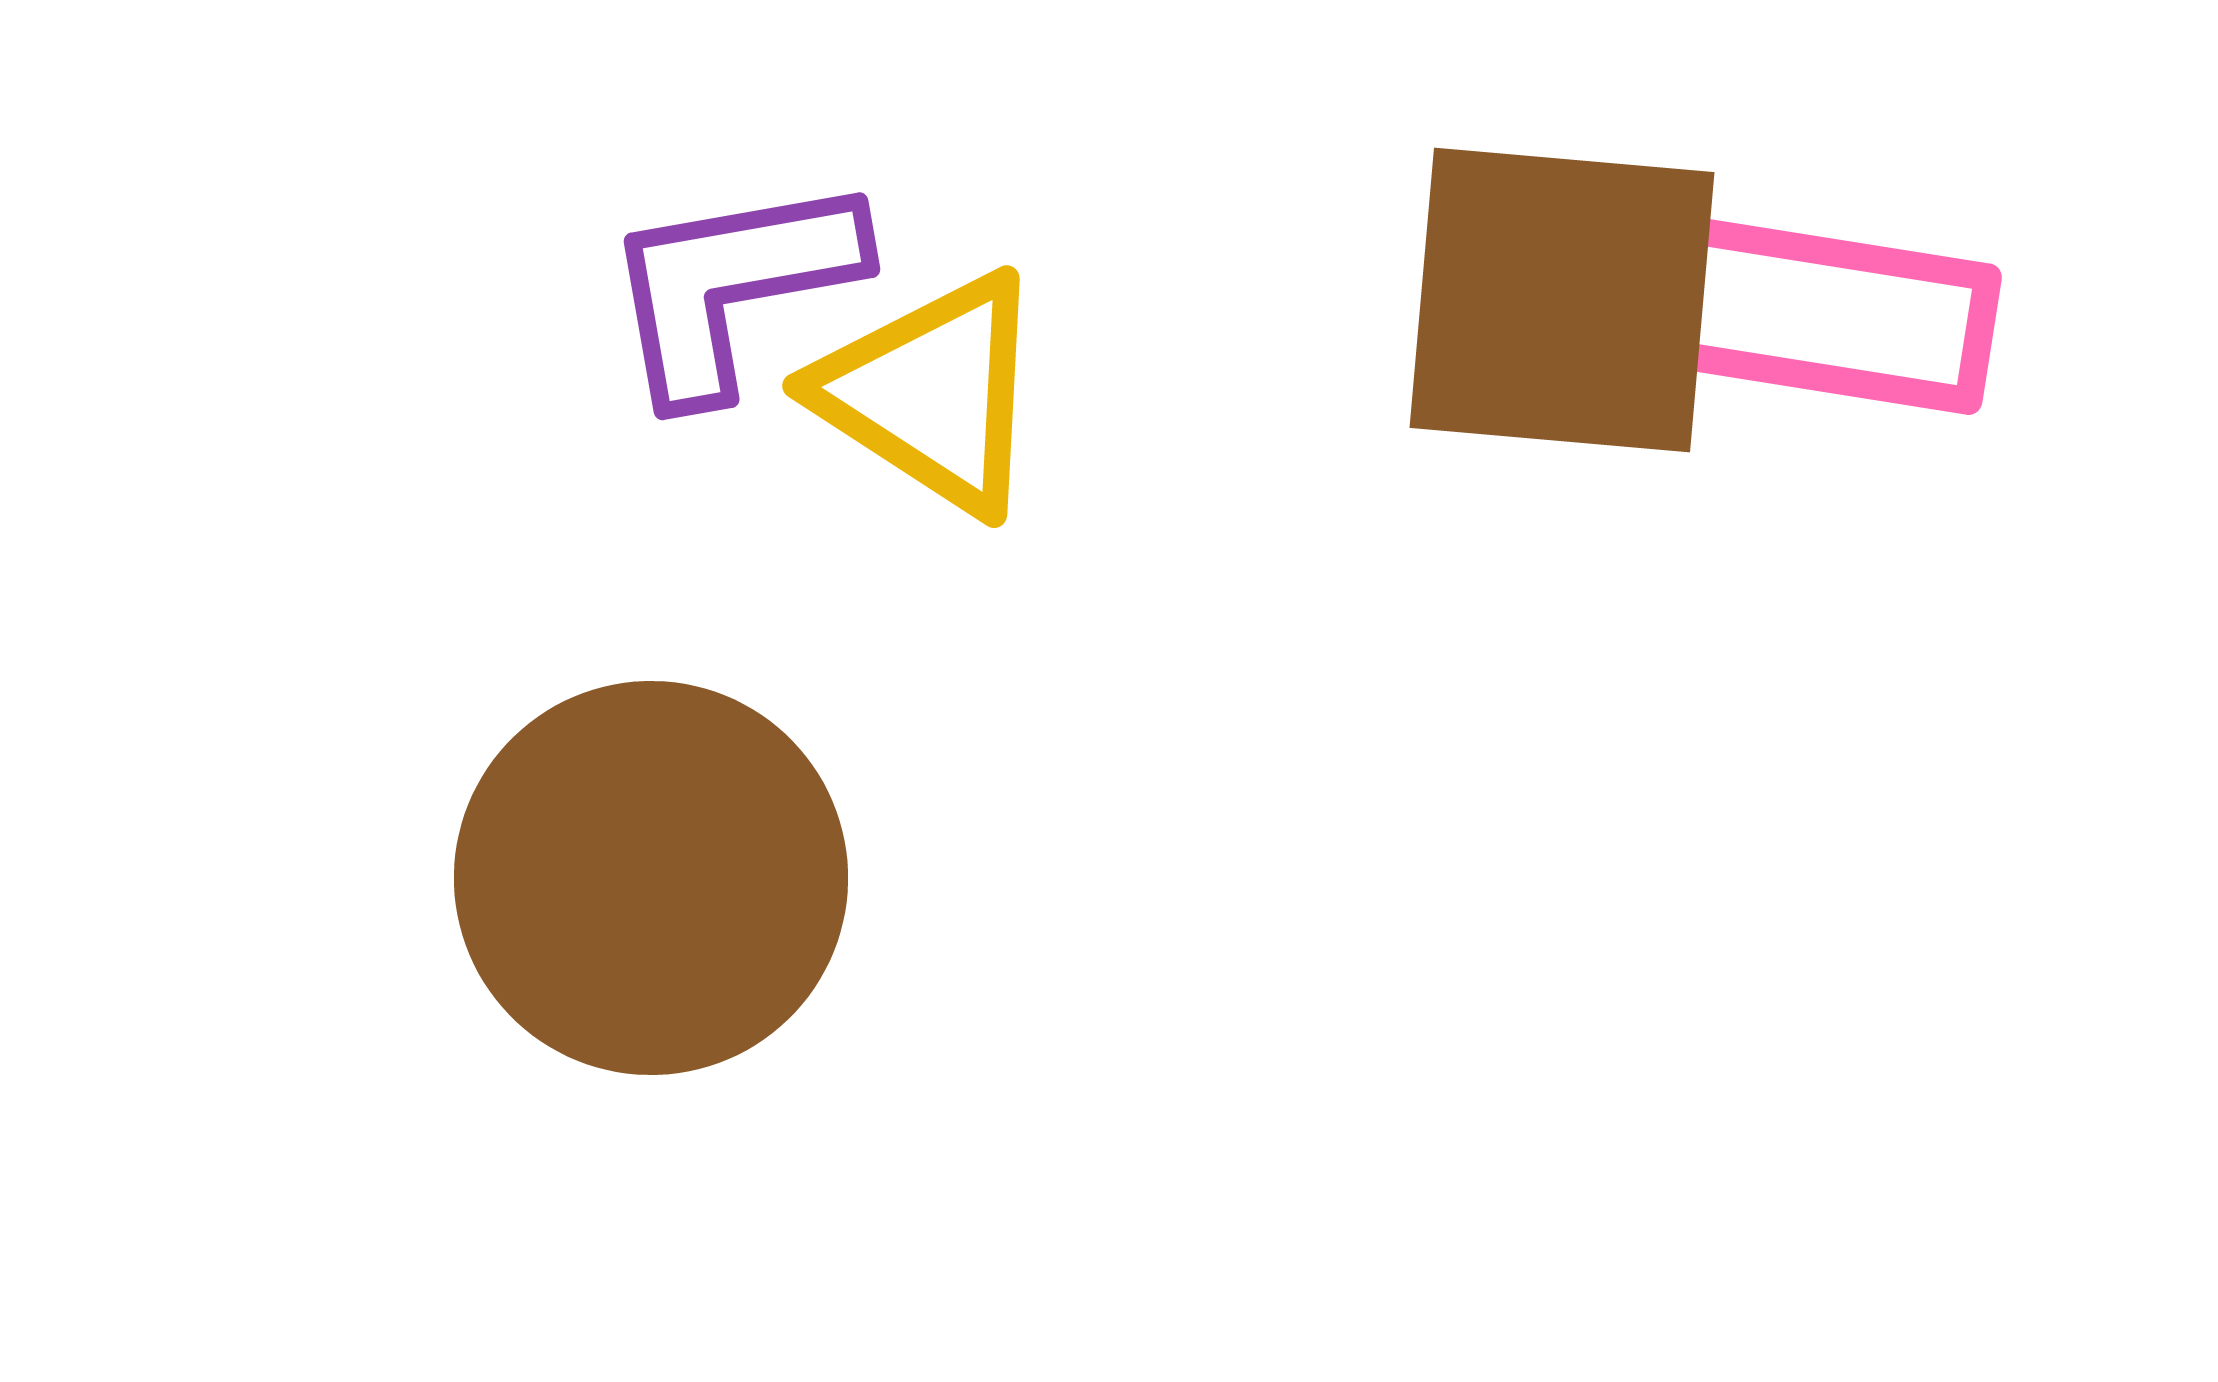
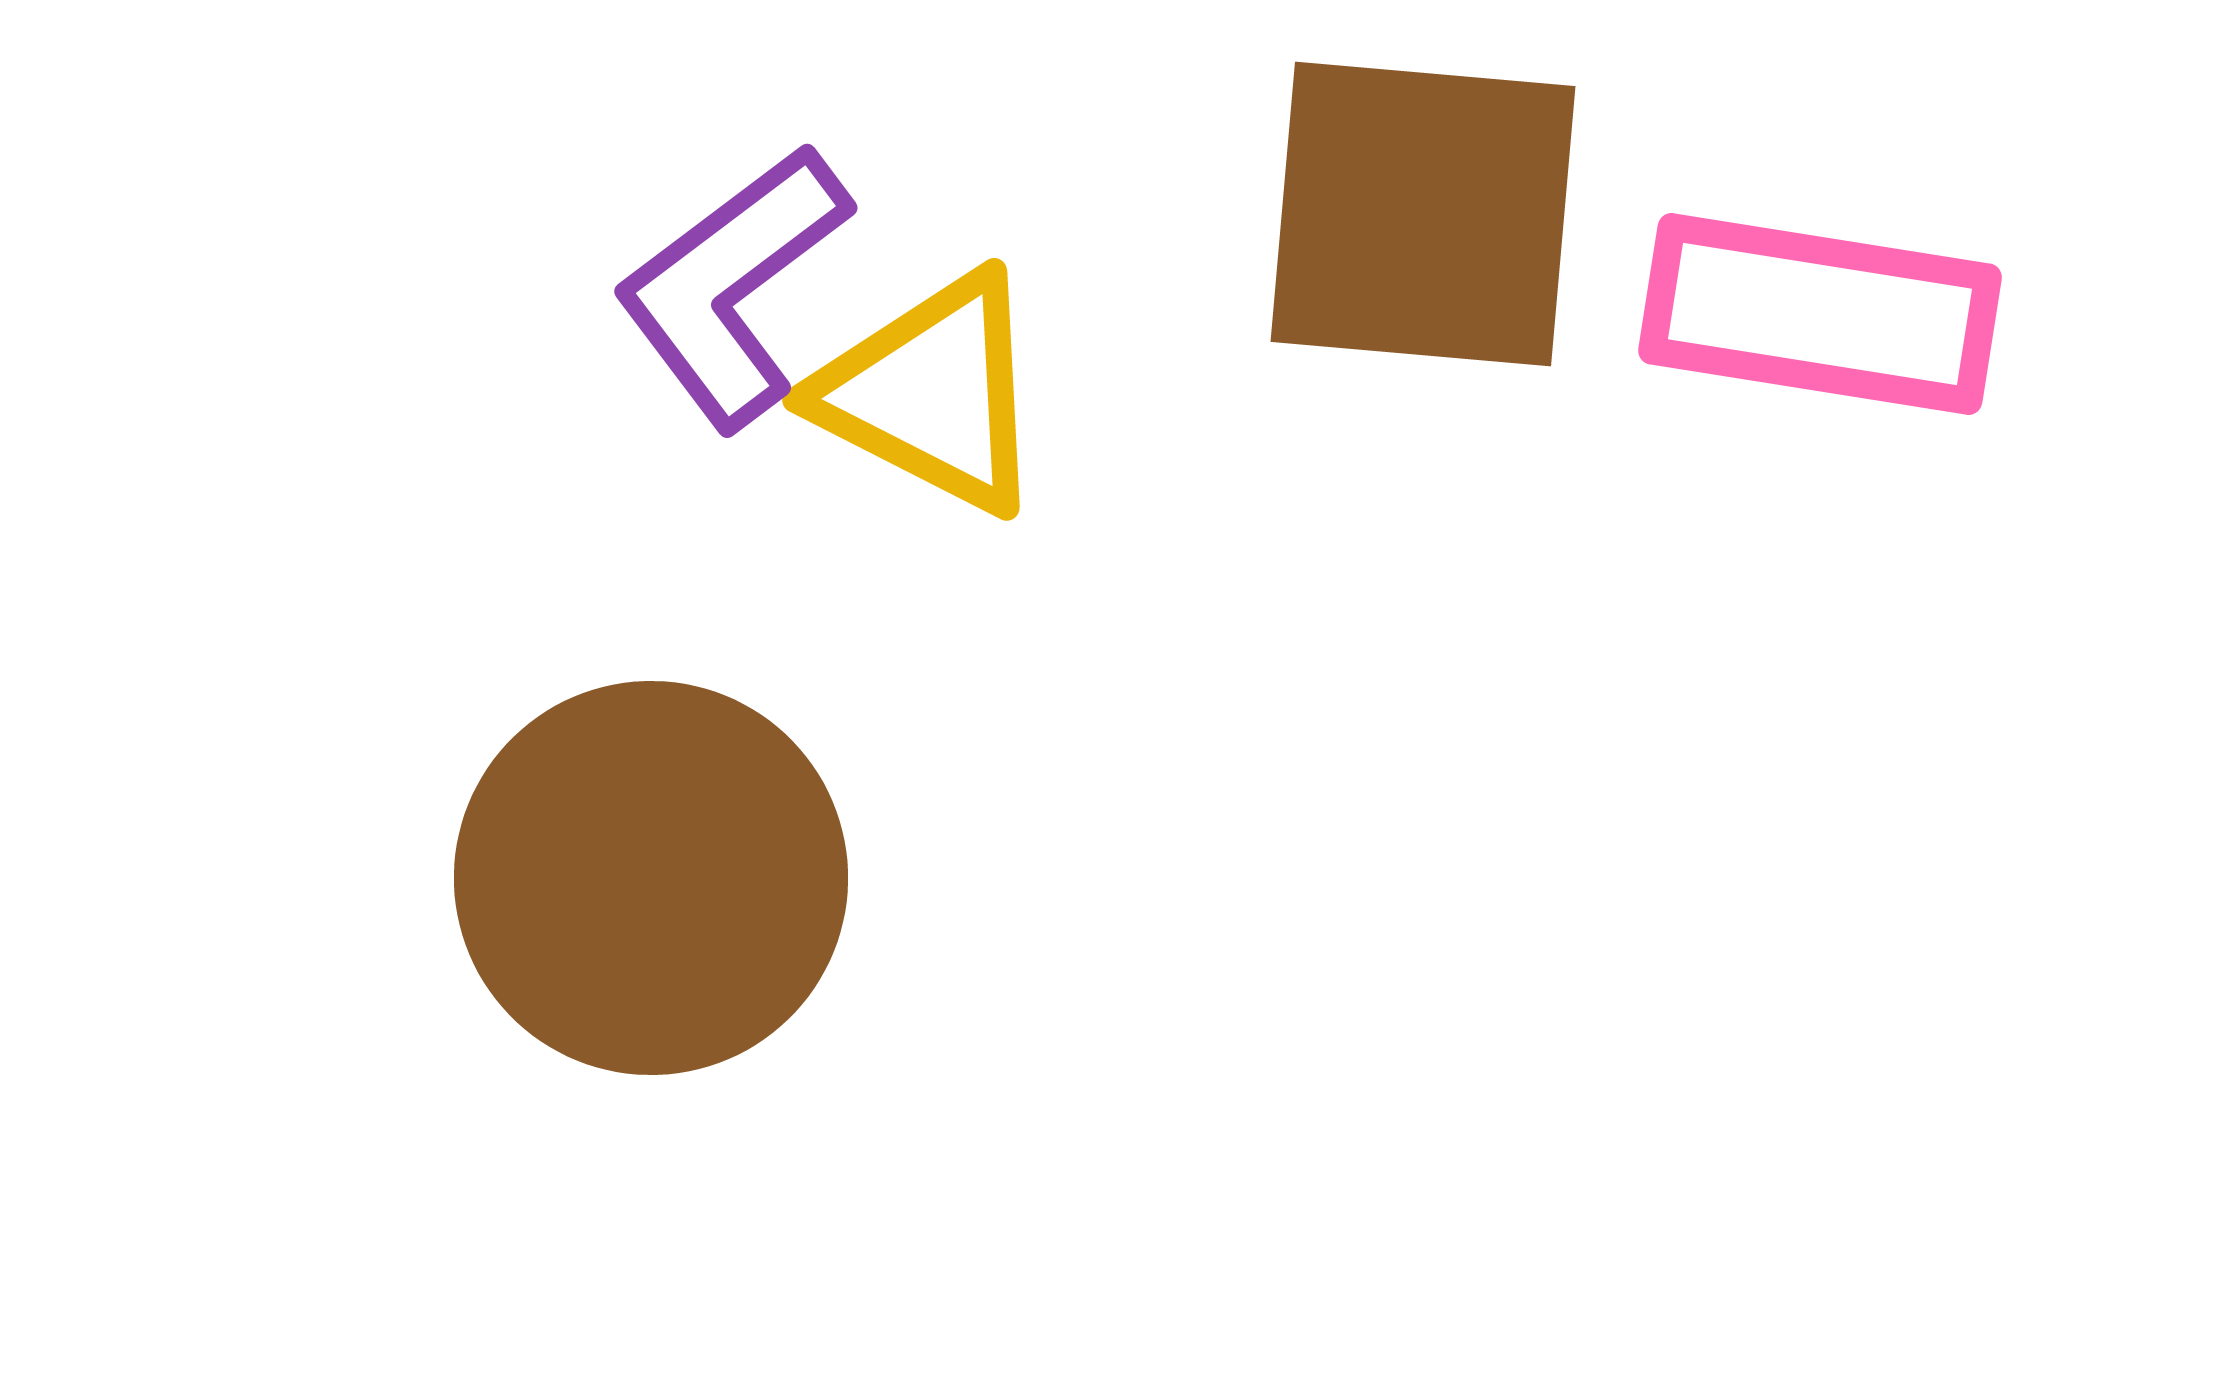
purple L-shape: rotated 27 degrees counterclockwise
brown square: moved 139 px left, 86 px up
yellow triangle: rotated 6 degrees counterclockwise
